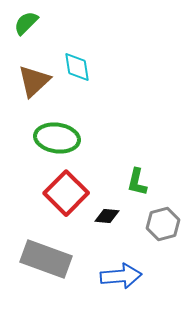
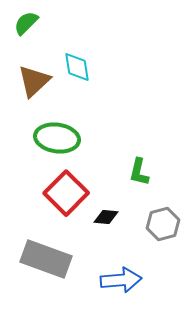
green L-shape: moved 2 px right, 10 px up
black diamond: moved 1 px left, 1 px down
blue arrow: moved 4 px down
